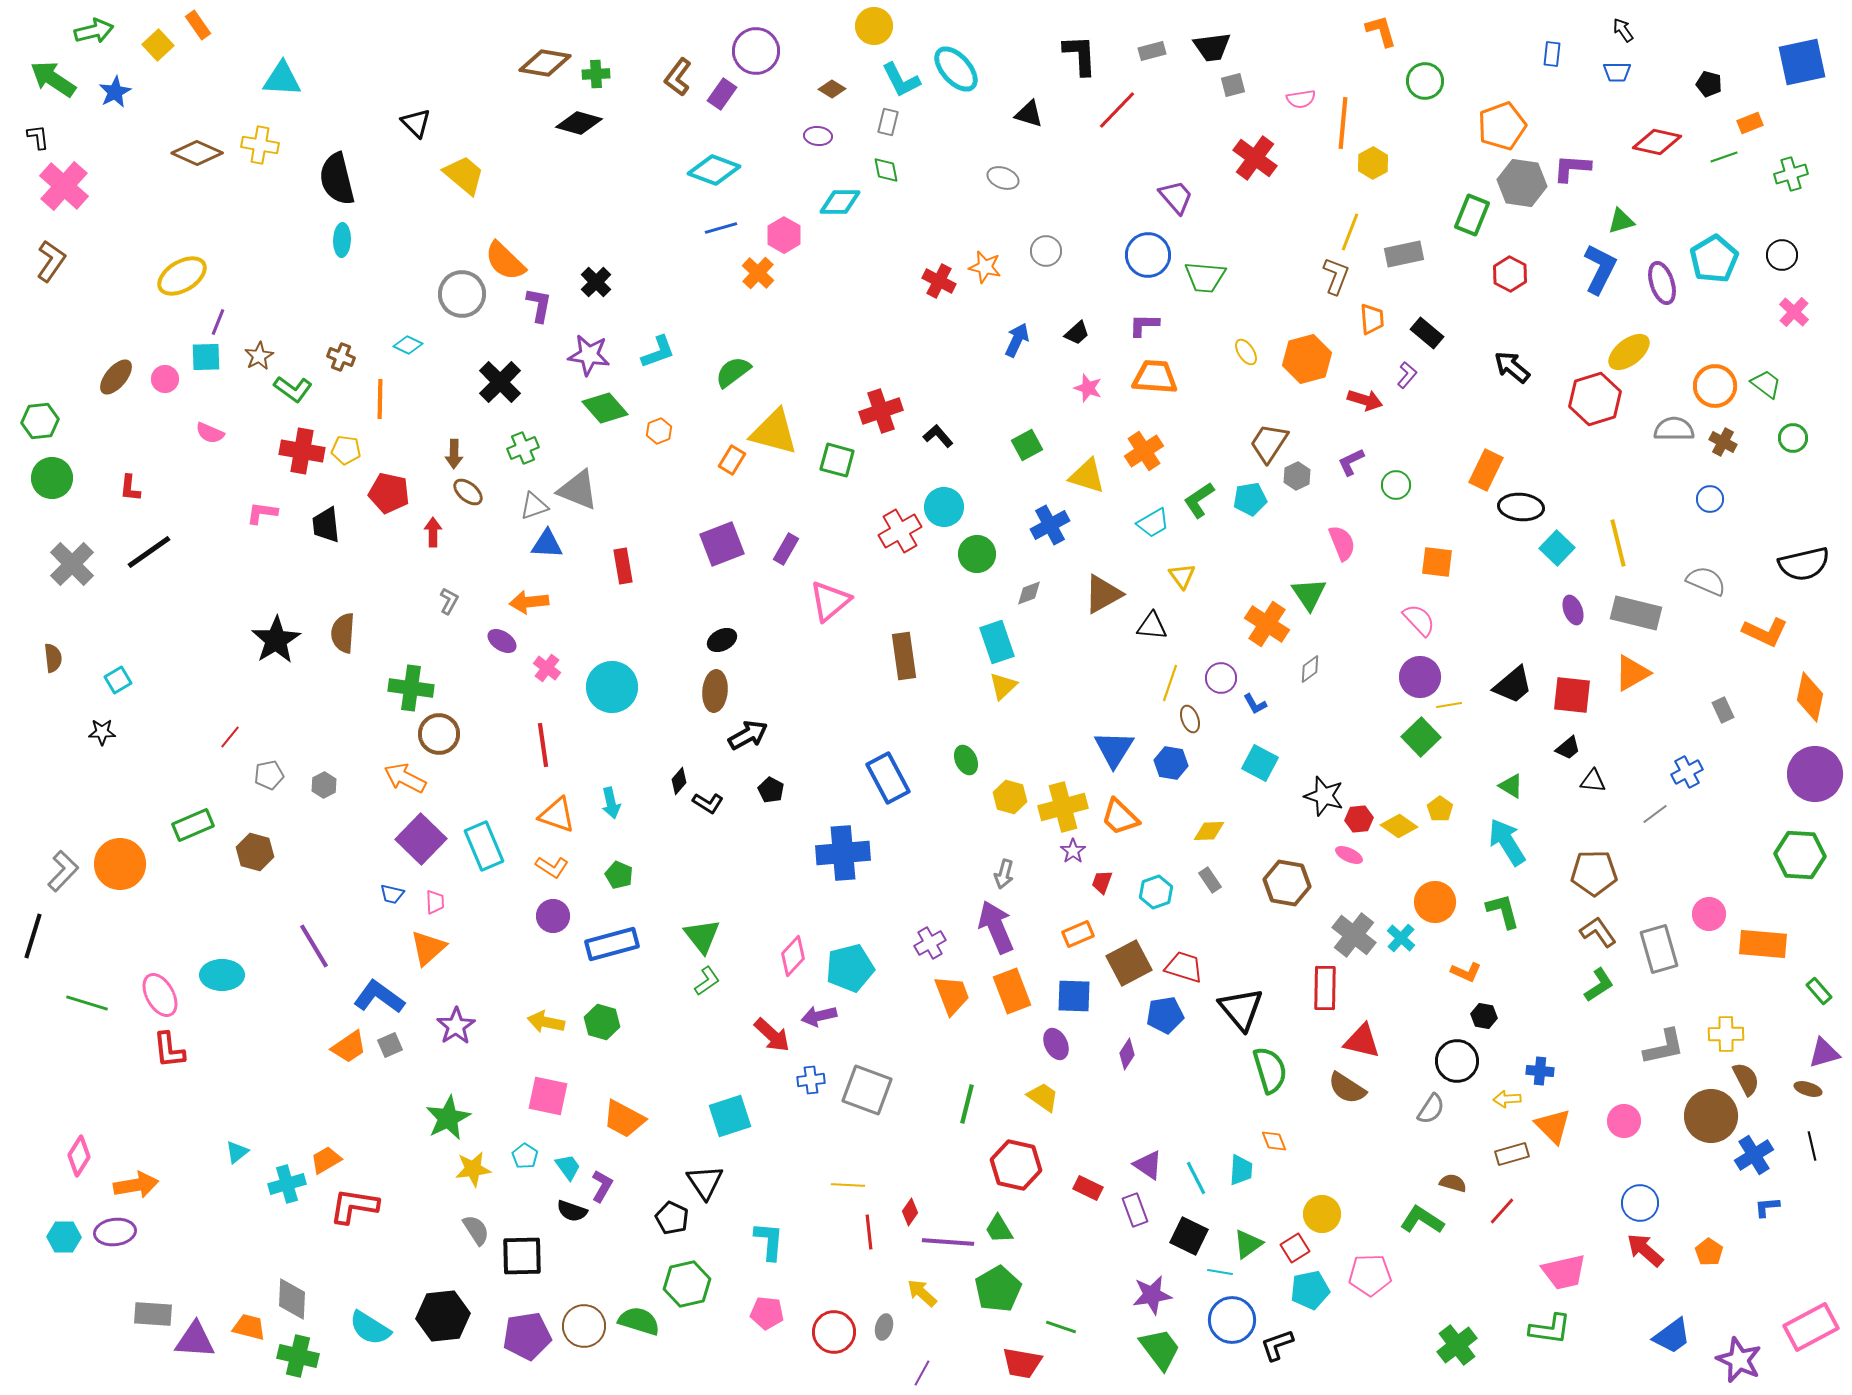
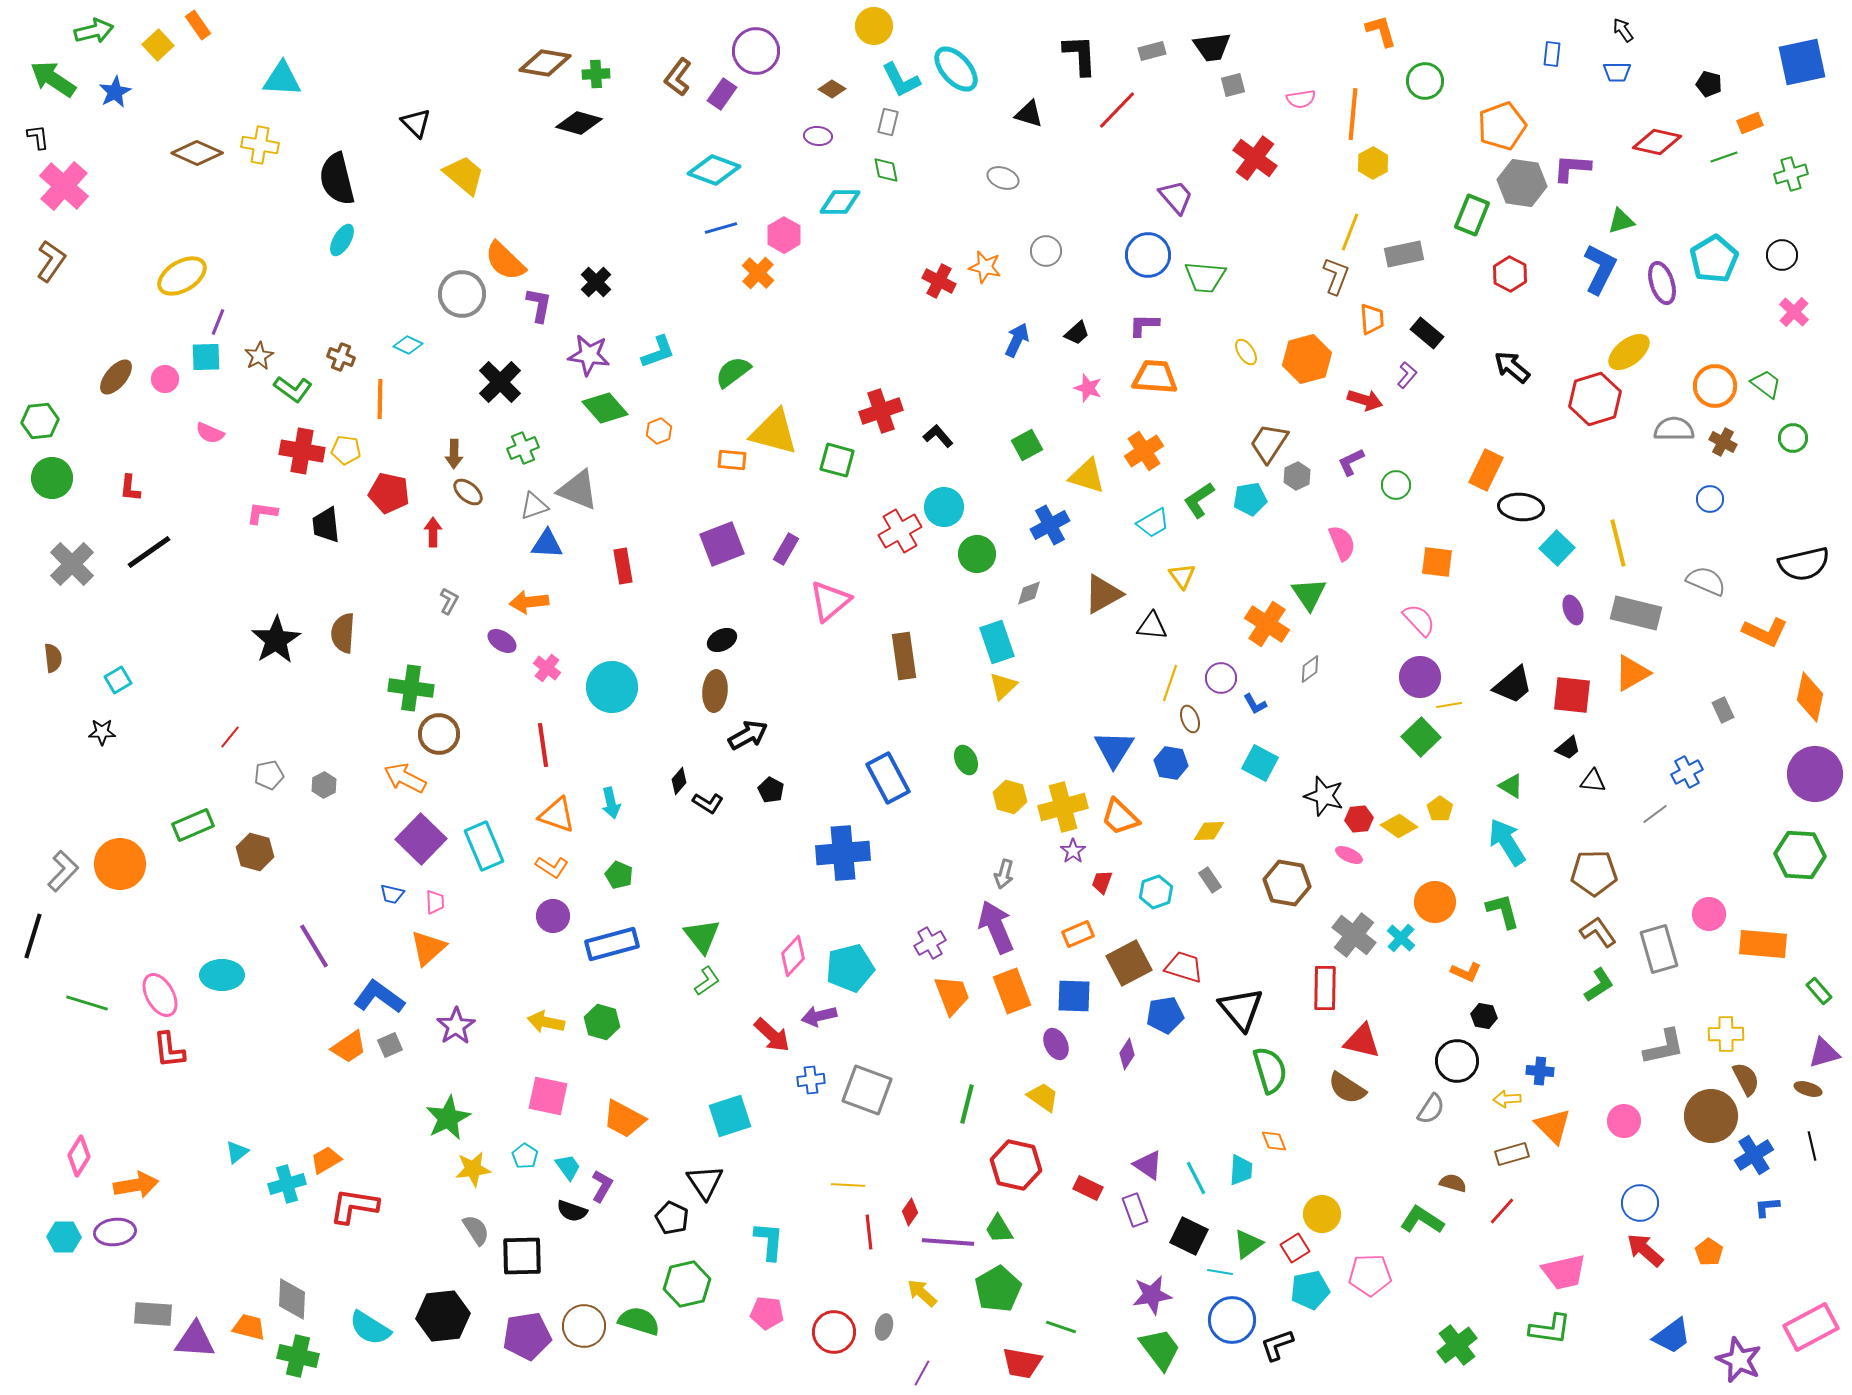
orange line at (1343, 123): moved 10 px right, 9 px up
cyan ellipse at (342, 240): rotated 28 degrees clockwise
orange rectangle at (732, 460): rotated 64 degrees clockwise
